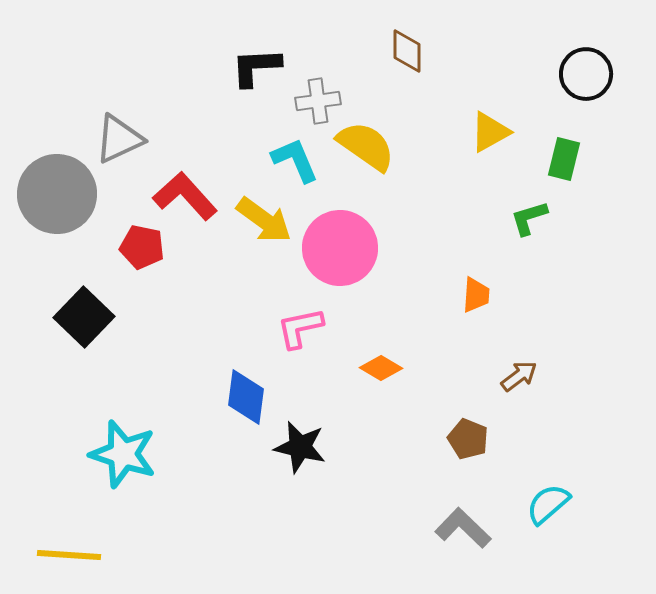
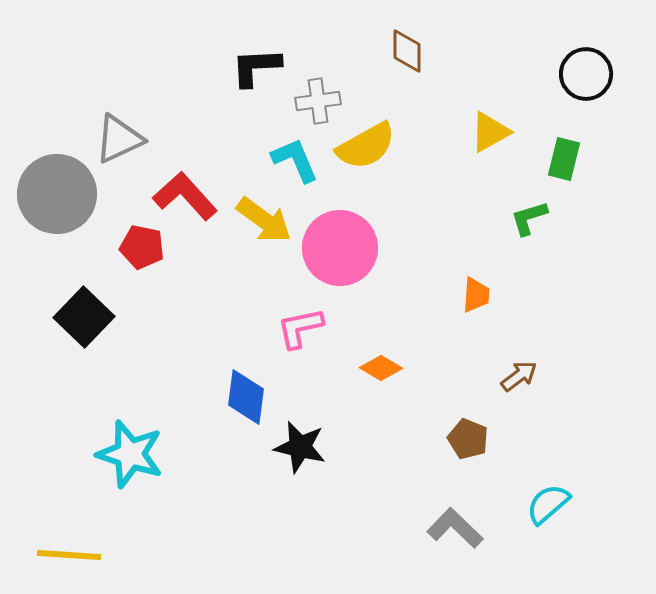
yellow semicircle: rotated 116 degrees clockwise
cyan star: moved 7 px right
gray L-shape: moved 8 px left
